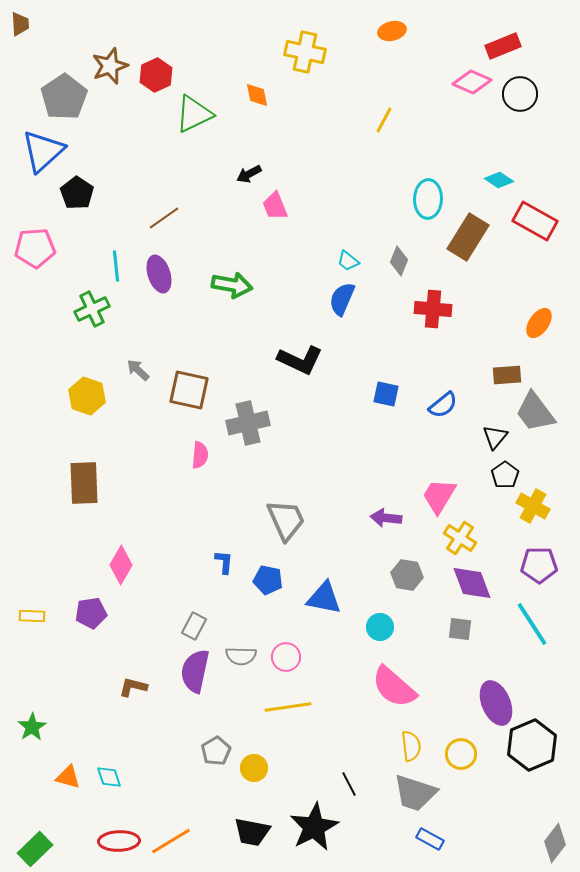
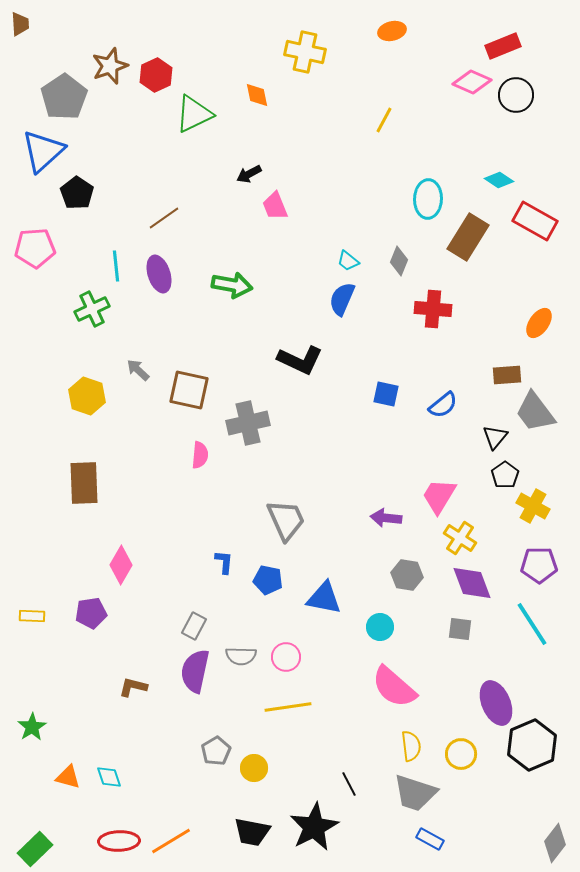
black circle at (520, 94): moved 4 px left, 1 px down
